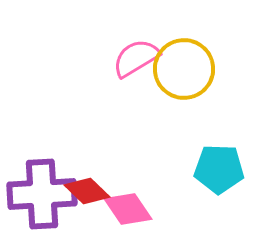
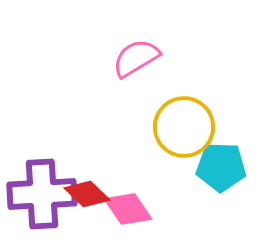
yellow circle: moved 58 px down
cyan pentagon: moved 2 px right, 2 px up
red diamond: moved 3 px down
